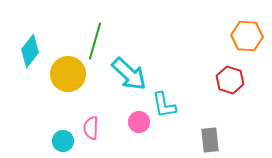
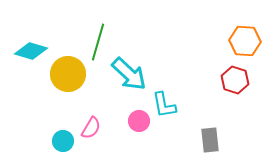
orange hexagon: moved 2 px left, 5 px down
green line: moved 3 px right, 1 px down
cyan diamond: moved 1 px right; rotated 68 degrees clockwise
red hexagon: moved 5 px right
pink circle: moved 1 px up
pink semicircle: rotated 150 degrees counterclockwise
